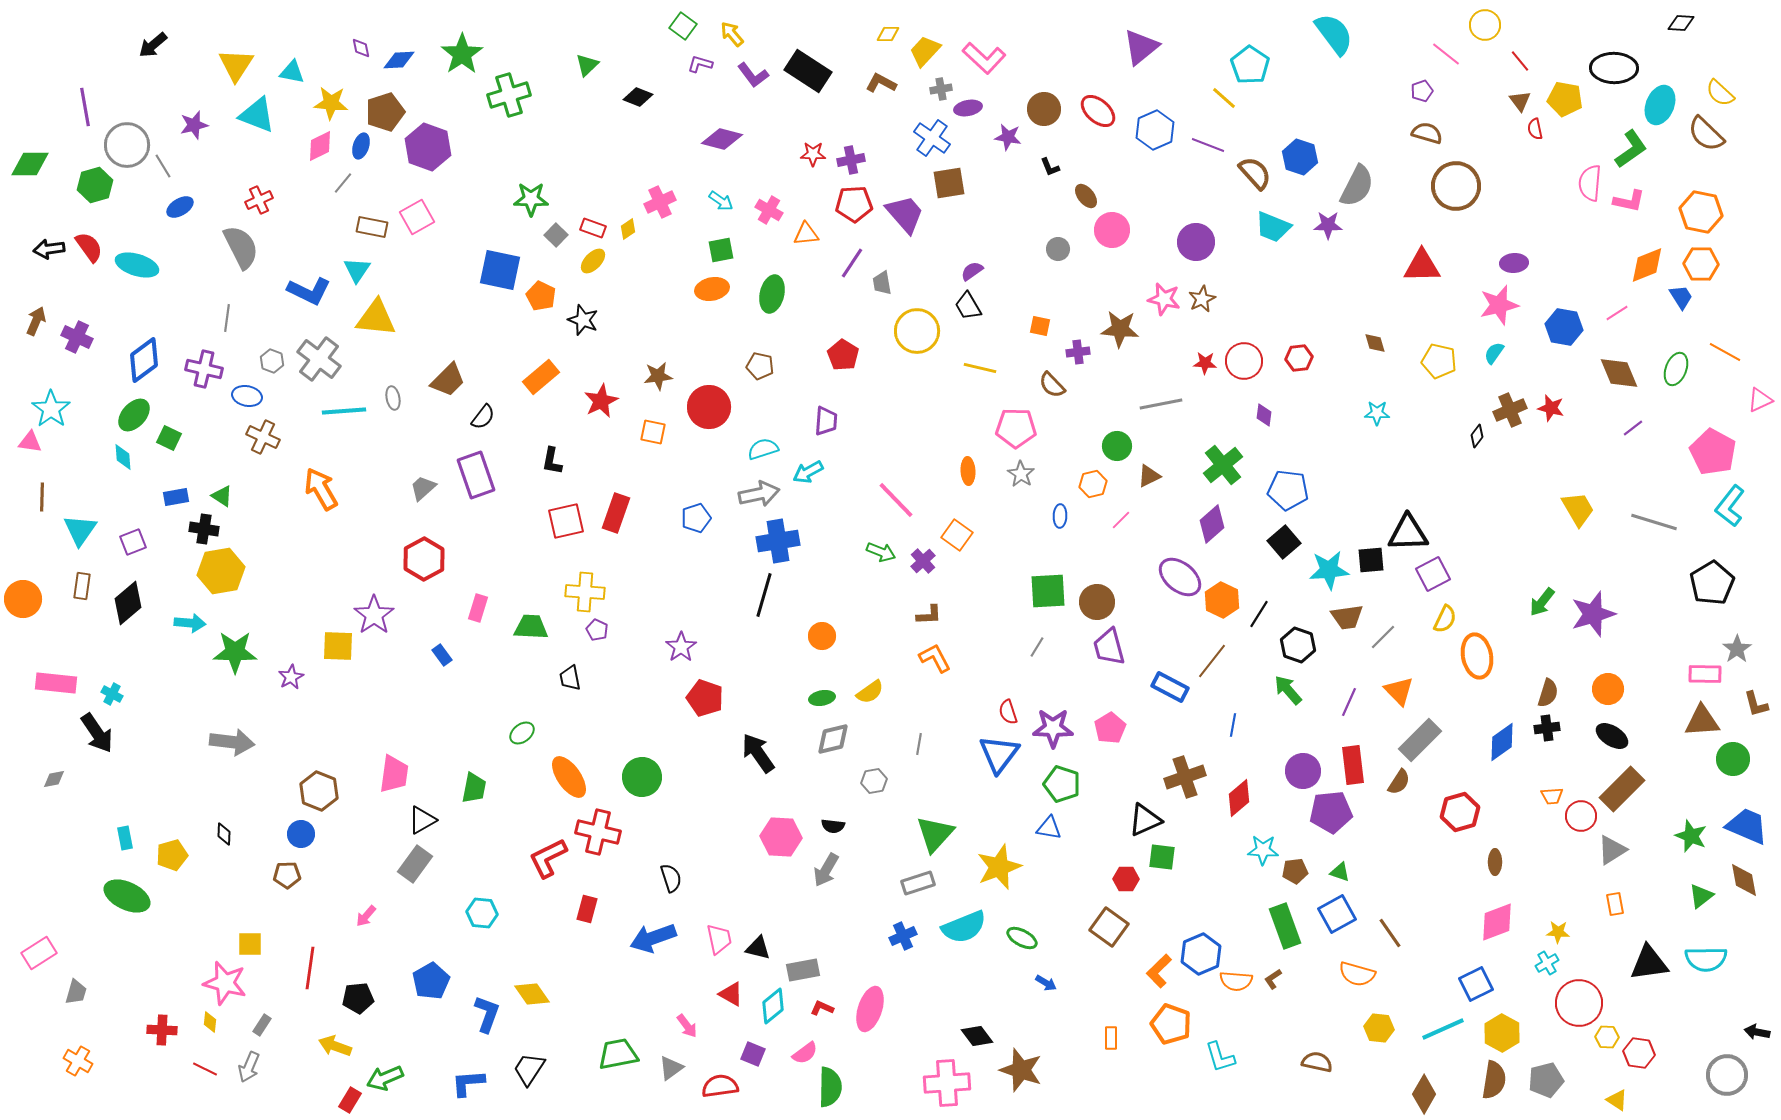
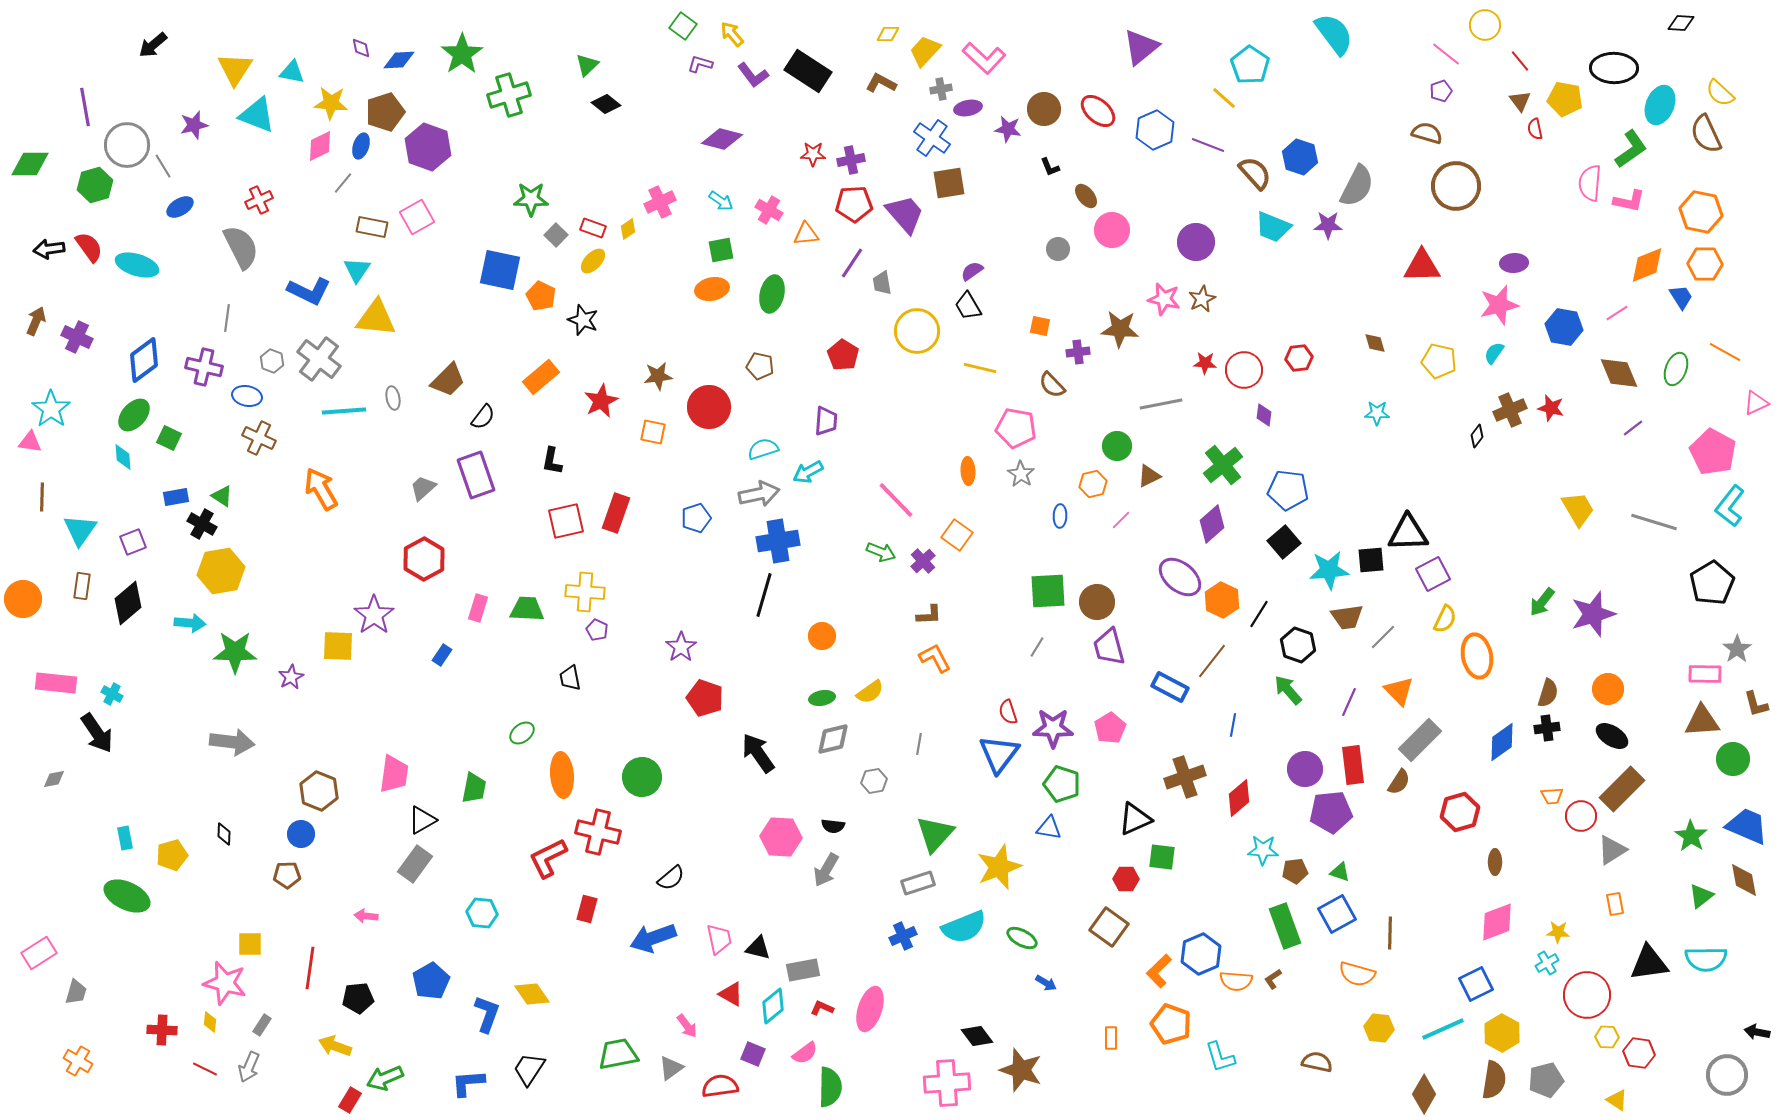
yellow triangle at (236, 65): moved 1 px left, 4 px down
purple pentagon at (1422, 91): moved 19 px right
black diamond at (638, 97): moved 32 px left, 7 px down; rotated 16 degrees clockwise
brown semicircle at (1706, 134): rotated 21 degrees clockwise
purple star at (1008, 137): moved 8 px up
orange hexagon at (1701, 264): moved 4 px right
red circle at (1244, 361): moved 9 px down
purple cross at (204, 369): moved 2 px up
pink triangle at (1760, 400): moved 4 px left, 3 px down
pink pentagon at (1016, 428): rotated 9 degrees clockwise
brown cross at (263, 437): moved 4 px left, 1 px down
black cross at (204, 529): moved 2 px left, 5 px up; rotated 20 degrees clockwise
green trapezoid at (531, 627): moved 4 px left, 18 px up
blue rectangle at (442, 655): rotated 70 degrees clockwise
purple circle at (1303, 771): moved 2 px right, 2 px up
orange ellipse at (569, 777): moved 7 px left, 2 px up; rotated 30 degrees clockwise
black triangle at (1145, 820): moved 10 px left, 1 px up
green star at (1691, 836): rotated 12 degrees clockwise
black semicircle at (671, 878): rotated 68 degrees clockwise
pink arrow at (366, 916): rotated 55 degrees clockwise
brown line at (1390, 933): rotated 36 degrees clockwise
red circle at (1579, 1003): moved 8 px right, 8 px up
